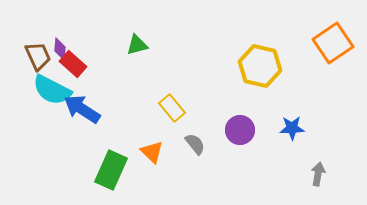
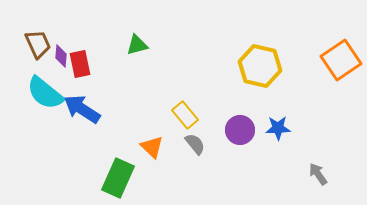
orange square: moved 8 px right, 17 px down
purple diamond: moved 1 px right, 7 px down
brown trapezoid: moved 12 px up
red rectangle: moved 7 px right; rotated 36 degrees clockwise
cyan semicircle: moved 7 px left, 3 px down; rotated 12 degrees clockwise
yellow rectangle: moved 13 px right, 7 px down
blue star: moved 14 px left
orange triangle: moved 5 px up
green rectangle: moved 7 px right, 8 px down
gray arrow: rotated 45 degrees counterclockwise
